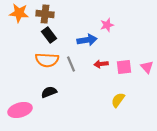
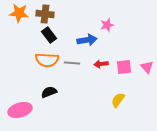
gray line: moved 1 px right, 1 px up; rotated 63 degrees counterclockwise
